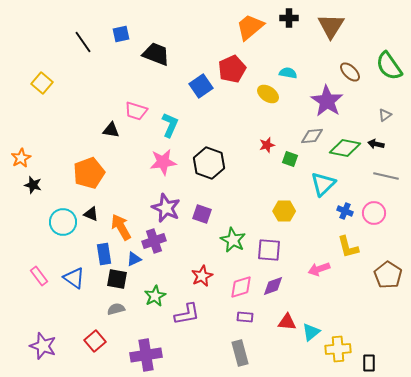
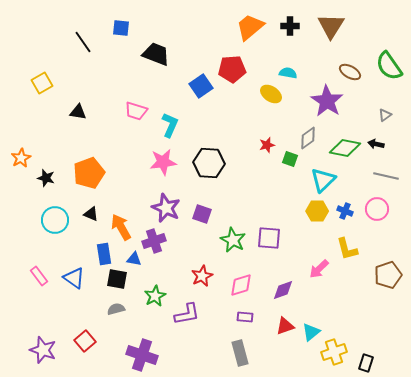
black cross at (289, 18): moved 1 px right, 8 px down
blue square at (121, 34): moved 6 px up; rotated 18 degrees clockwise
red pentagon at (232, 69): rotated 20 degrees clockwise
brown ellipse at (350, 72): rotated 15 degrees counterclockwise
yellow square at (42, 83): rotated 20 degrees clockwise
yellow ellipse at (268, 94): moved 3 px right
black triangle at (111, 130): moved 33 px left, 18 px up
gray diamond at (312, 136): moved 4 px left, 2 px down; rotated 30 degrees counterclockwise
black hexagon at (209, 163): rotated 16 degrees counterclockwise
cyan triangle at (323, 184): moved 4 px up
black star at (33, 185): moved 13 px right, 7 px up
yellow hexagon at (284, 211): moved 33 px right
pink circle at (374, 213): moved 3 px right, 4 px up
cyan circle at (63, 222): moved 8 px left, 2 px up
yellow L-shape at (348, 247): moved 1 px left, 2 px down
purple square at (269, 250): moved 12 px up
blue triangle at (134, 259): rotated 35 degrees clockwise
pink arrow at (319, 269): rotated 25 degrees counterclockwise
brown pentagon at (388, 275): rotated 20 degrees clockwise
purple diamond at (273, 286): moved 10 px right, 4 px down
pink diamond at (241, 287): moved 2 px up
red triangle at (287, 322): moved 2 px left, 4 px down; rotated 24 degrees counterclockwise
red square at (95, 341): moved 10 px left
purple star at (43, 346): moved 4 px down
yellow cross at (338, 349): moved 4 px left, 3 px down; rotated 15 degrees counterclockwise
purple cross at (146, 355): moved 4 px left; rotated 28 degrees clockwise
black rectangle at (369, 363): moved 3 px left; rotated 18 degrees clockwise
